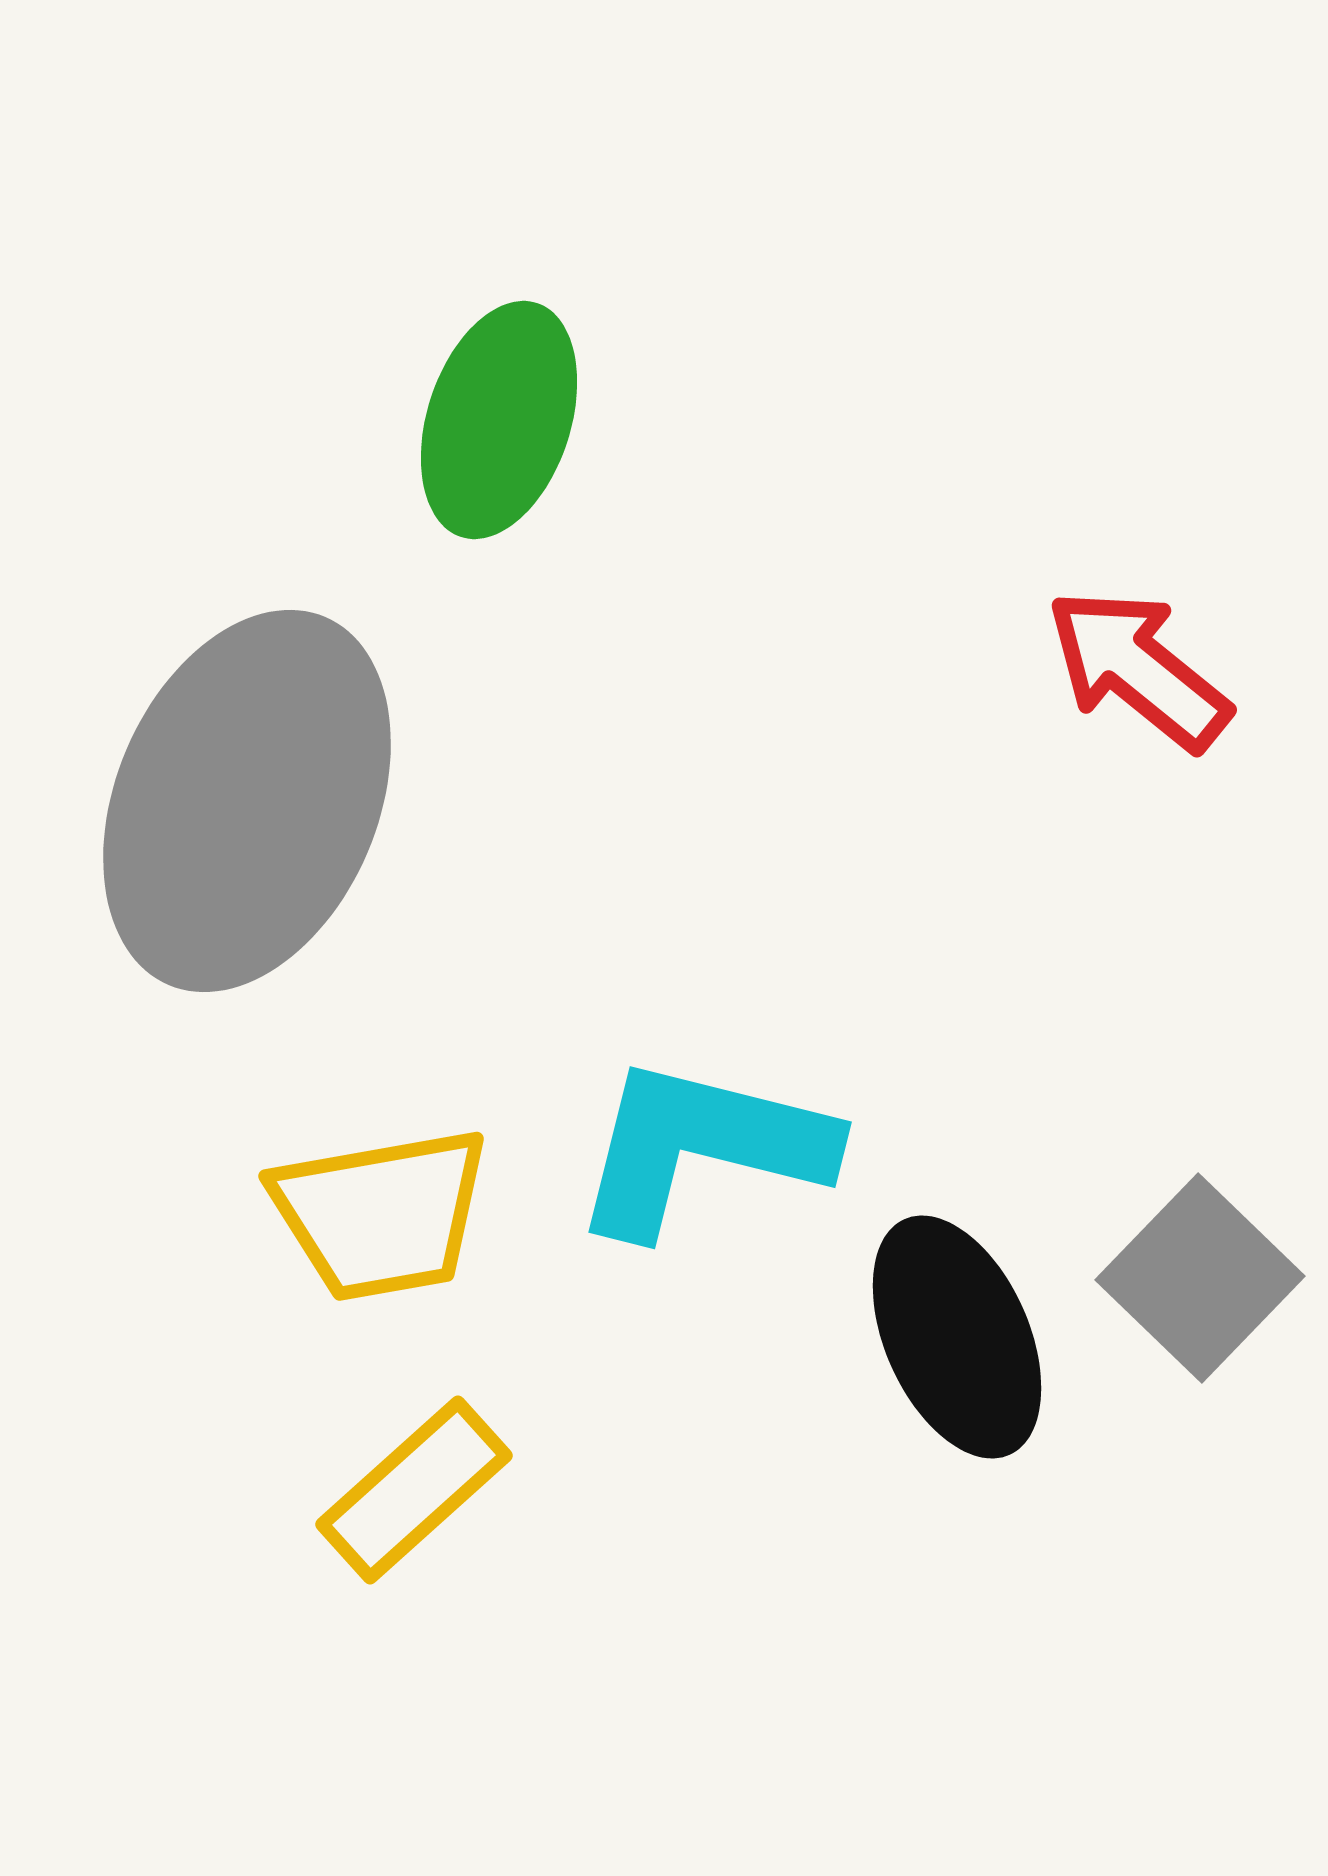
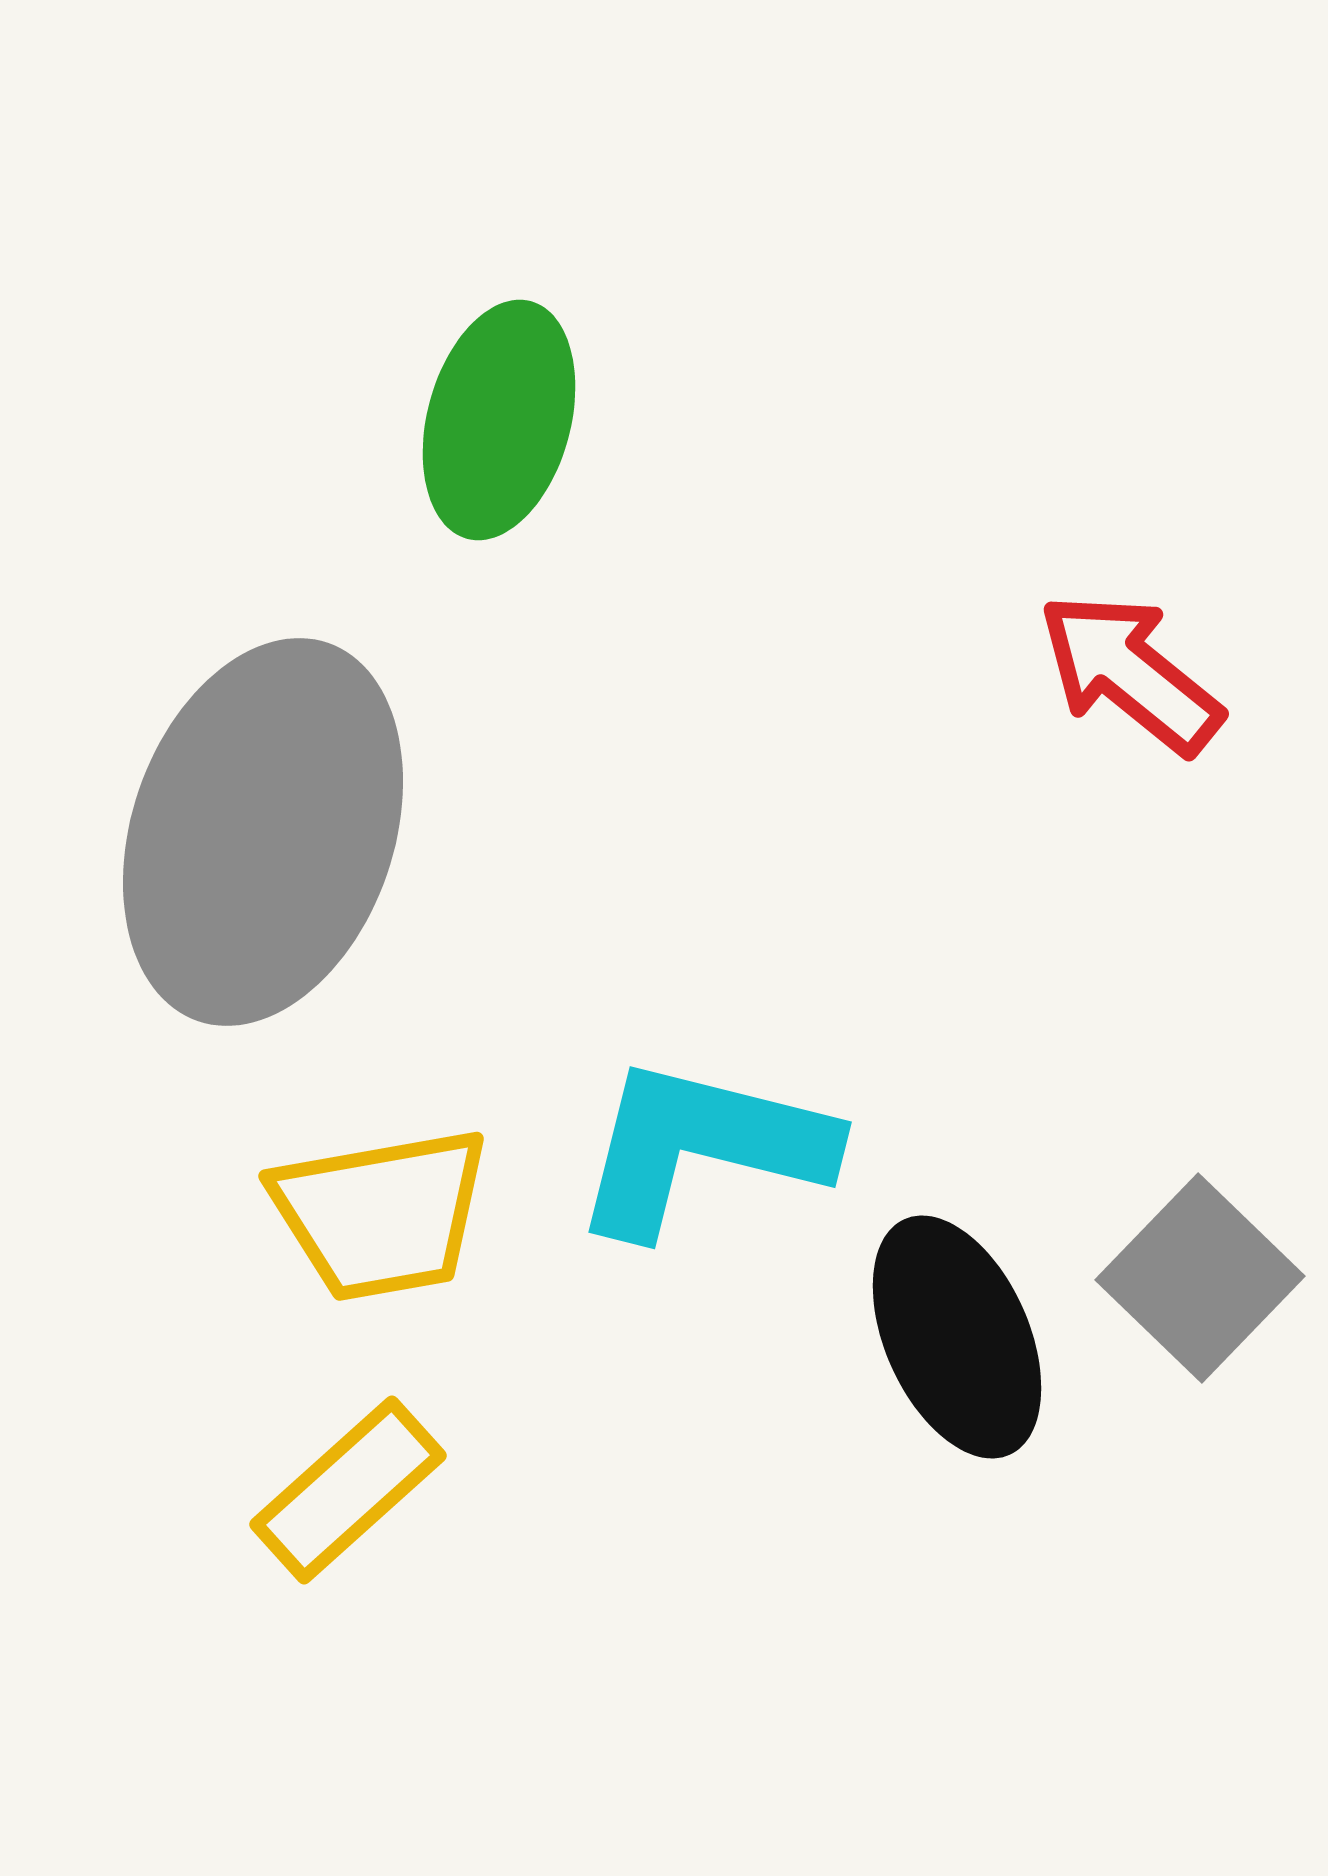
green ellipse: rotated 3 degrees counterclockwise
red arrow: moved 8 px left, 4 px down
gray ellipse: moved 16 px right, 31 px down; rotated 4 degrees counterclockwise
yellow rectangle: moved 66 px left
